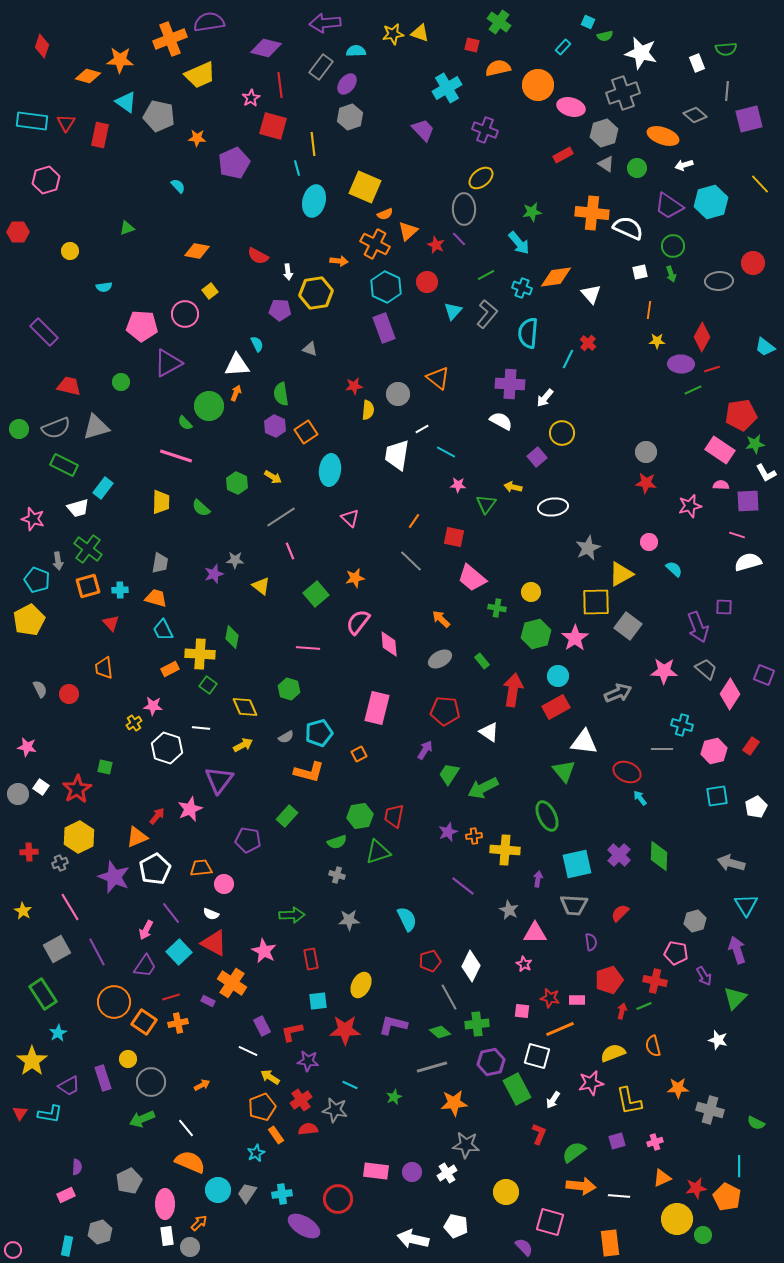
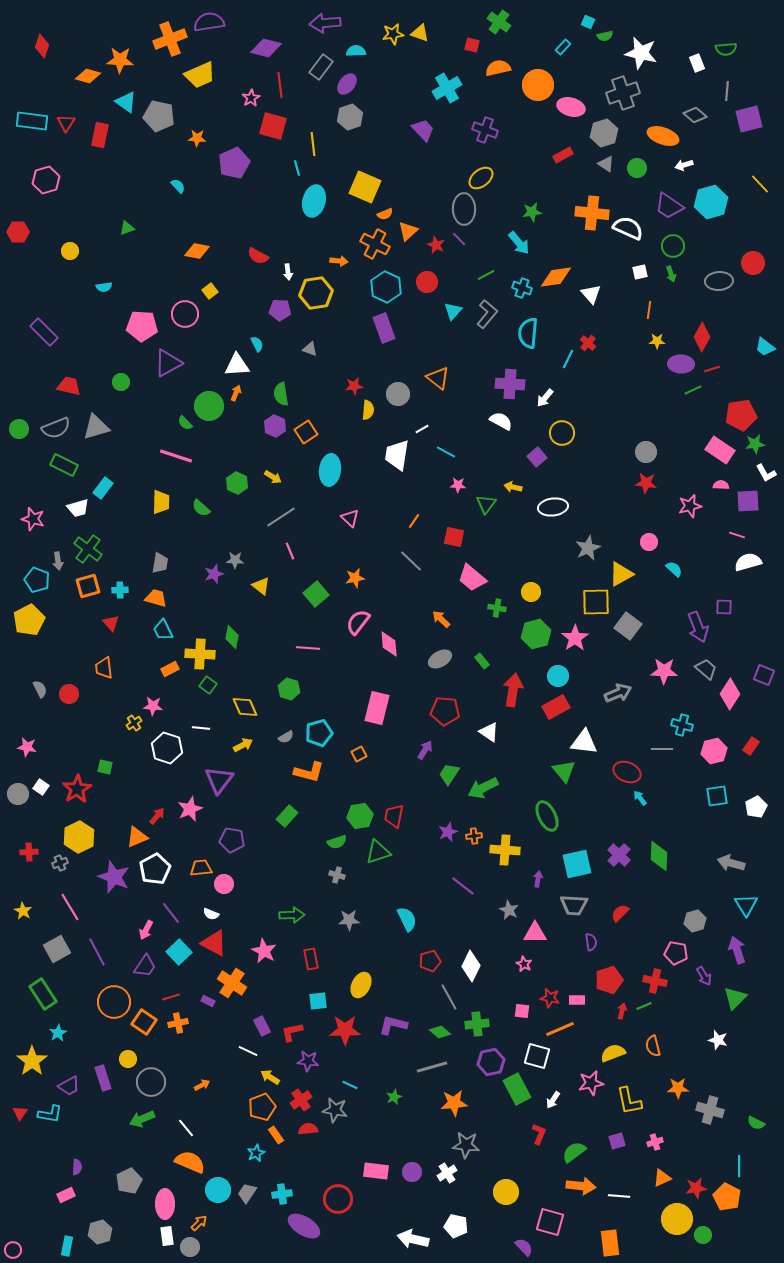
purple pentagon at (248, 840): moved 16 px left
